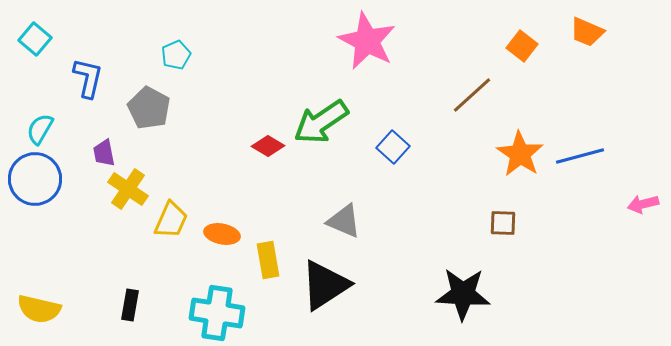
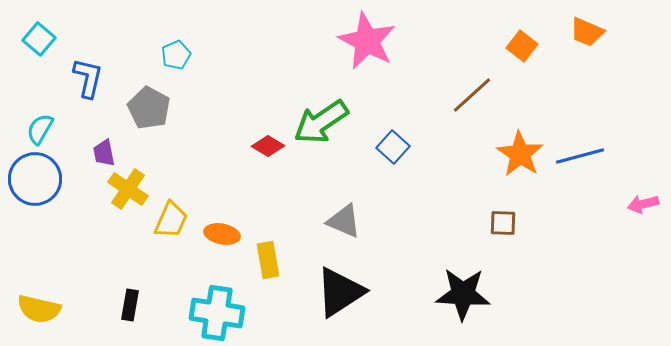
cyan square: moved 4 px right
black triangle: moved 15 px right, 7 px down
